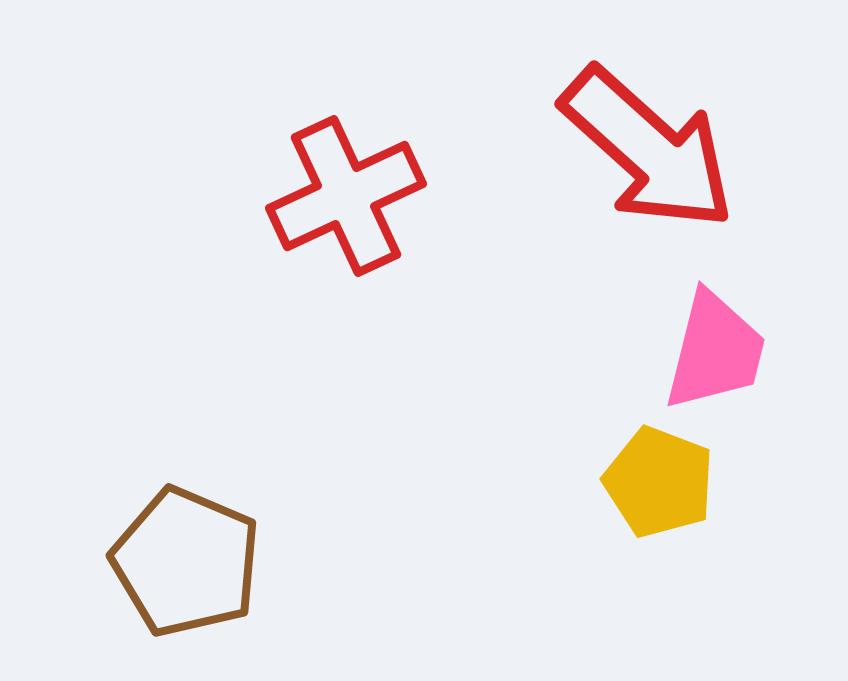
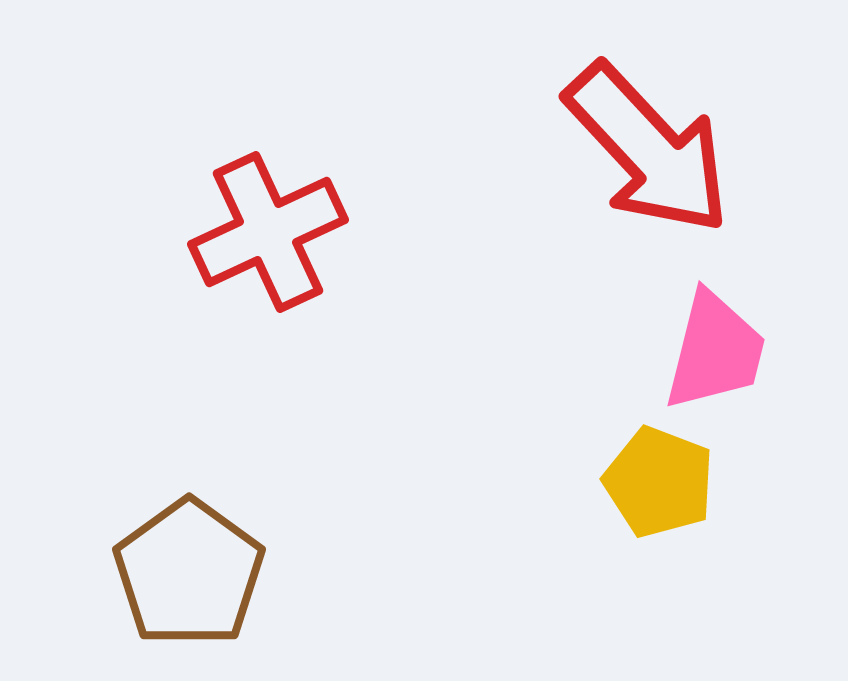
red arrow: rotated 5 degrees clockwise
red cross: moved 78 px left, 36 px down
brown pentagon: moved 3 px right, 11 px down; rotated 13 degrees clockwise
